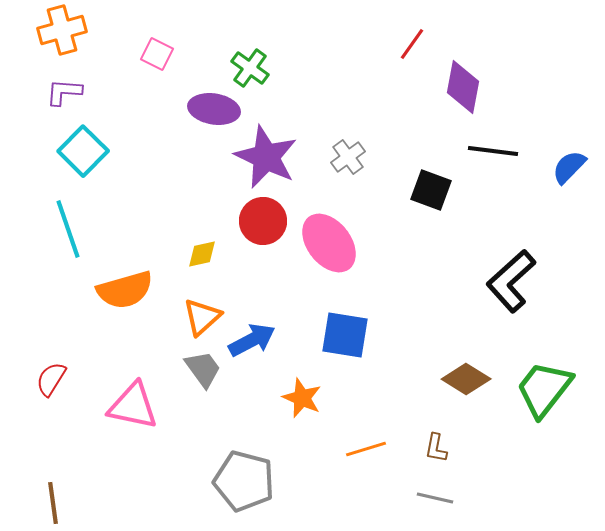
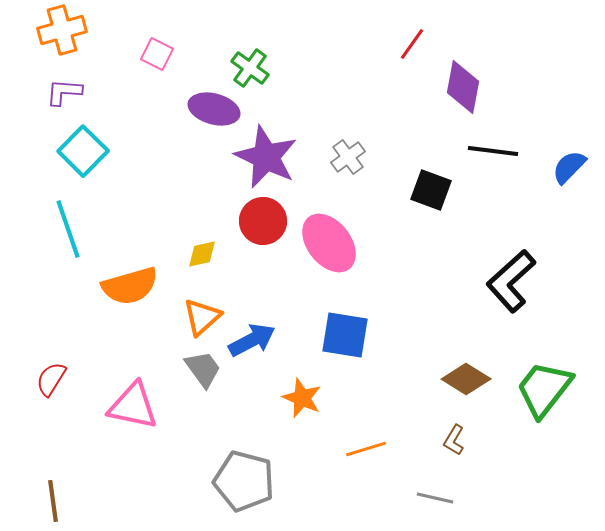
purple ellipse: rotated 6 degrees clockwise
orange semicircle: moved 5 px right, 4 px up
brown L-shape: moved 18 px right, 8 px up; rotated 20 degrees clockwise
brown line: moved 2 px up
